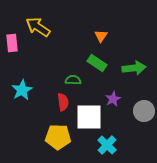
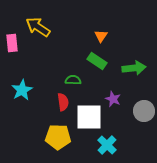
green rectangle: moved 2 px up
purple star: rotated 21 degrees counterclockwise
